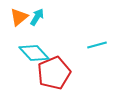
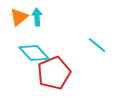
cyan arrow: rotated 36 degrees counterclockwise
cyan line: rotated 54 degrees clockwise
